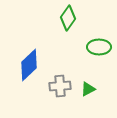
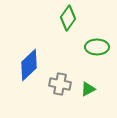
green ellipse: moved 2 px left
gray cross: moved 2 px up; rotated 15 degrees clockwise
